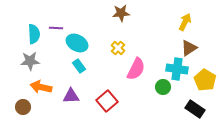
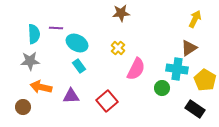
yellow arrow: moved 10 px right, 3 px up
green circle: moved 1 px left, 1 px down
